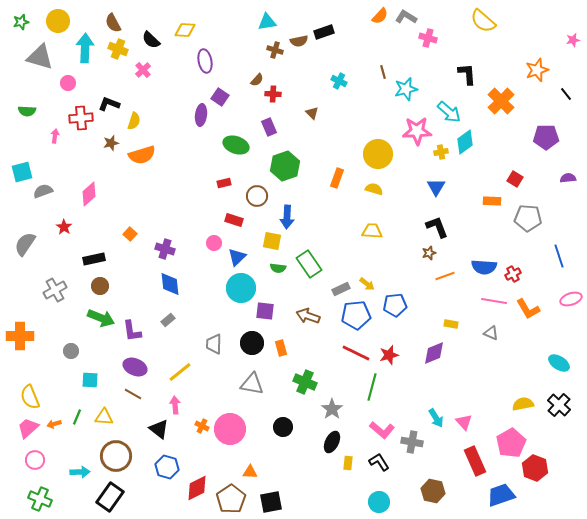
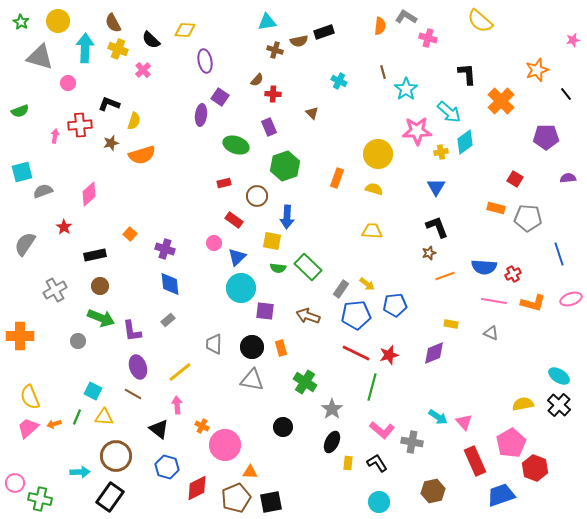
orange semicircle at (380, 16): moved 10 px down; rotated 36 degrees counterclockwise
yellow semicircle at (483, 21): moved 3 px left
green star at (21, 22): rotated 28 degrees counterclockwise
cyan star at (406, 89): rotated 20 degrees counterclockwise
green semicircle at (27, 111): moved 7 px left; rotated 24 degrees counterclockwise
red cross at (81, 118): moved 1 px left, 7 px down
orange rectangle at (492, 201): moved 4 px right, 7 px down; rotated 12 degrees clockwise
red rectangle at (234, 220): rotated 18 degrees clockwise
blue line at (559, 256): moved 2 px up
black rectangle at (94, 259): moved 1 px right, 4 px up
green rectangle at (309, 264): moved 1 px left, 3 px down; rotated 12 degrees counterclockwise
gray rectangle at (341, 289): rotated 30 degrees counterclockwise
orange L-shape at (528, 309): moved 5 px right, 6 px up; rotated 45 degrees counterclockwise
black circle at (252, 343): moved 4 px down
gray circle at (71, 351): moved 7 px right, 10 px up
cyan ellipse at (559, 363): moved 13 px down
purple ellipse at (135, 367): moved 3 px right; rotated 50 degrees clockwise
cyan square at (90, 380): moved 3 px right, 11 px down; rotated 24 degrees clockwise
green cross at (305, 382): rotated 10 degrees clockwise
gray triangle at (252, 384): moved 4 px up
pink arrow at (175, 405): moved 2 px right
cyan arrow at (436, 418): moved 2 px right, 1 px up; rotated 24 degrees counterclockwise
pink circle at (230, 429): moved 5 px left, 16 px down
pink circle at (35, 460): moved 20 px left, 23 px down
black L-shape at (379, 462): moved 2 px left, 1 px down
brown hexagon at (433, 491): rotated 25 degrees counterclockwise
green cross at (40, 499): rotated 10 degrees counterclockwise
brown pentagon at (231, 499): moved 5 px right, 1 px up; rotated 12 degrees clockwise
